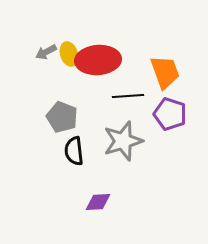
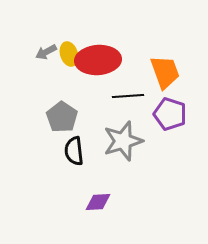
gray pentagon: rotated 12 degrees clockwise
